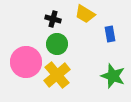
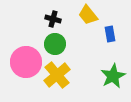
yellow trapezoid: moved 3 px right, 1 px down; rotated 20 degrees clockwise
green circle: moved 2 px left
green star: rotated 25 degrees clockwise
